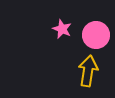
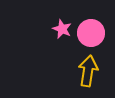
pink circle: moved 5 px left, 2 px up
